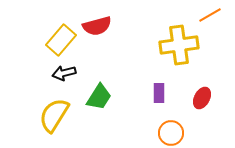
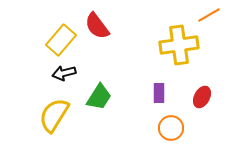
orange line: moved 1 px left
red semicircle: rotated 68 degrees clockwise
red ellipse: moved 1 px up
orange circle: moved 5 px up
